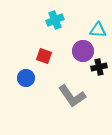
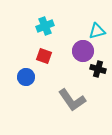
cyan cross: moved 10 px left, 6 px down
cyan triangle: moved 1 px left, 1 px down; rotated 18 degrees counterclockwise
black cross: moved 1 px left, 2 px down; rotated 28 degrees clockwise
blue circle: moved 1 px up
gray L-shape: moved 4 px down
